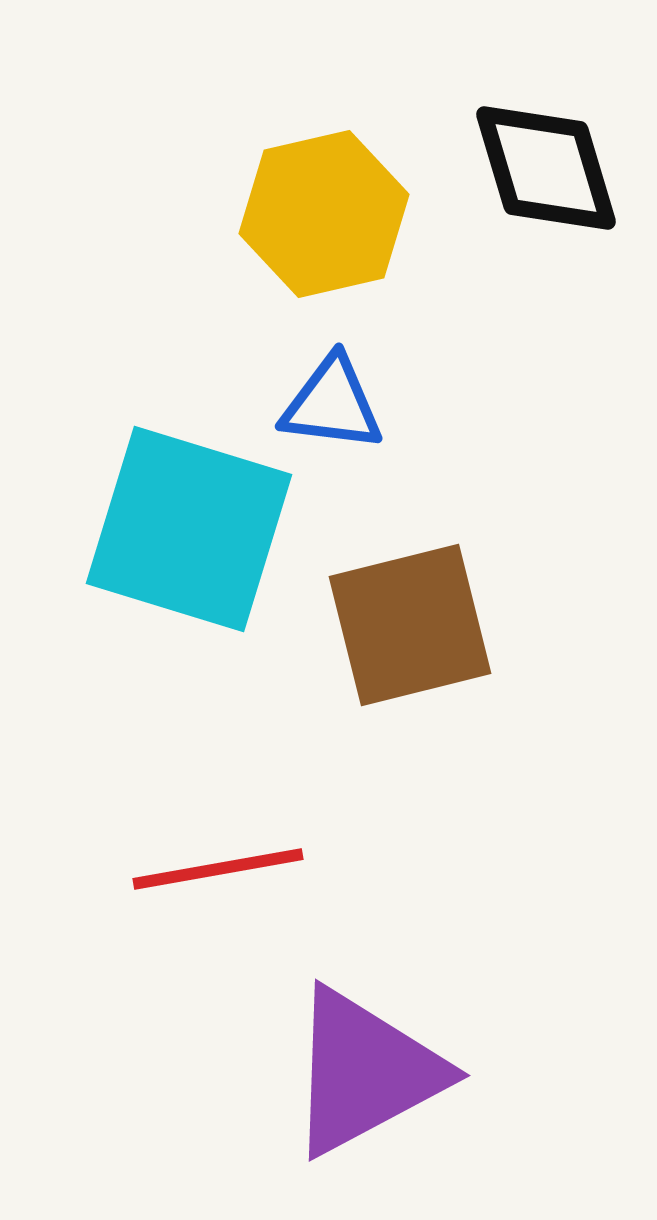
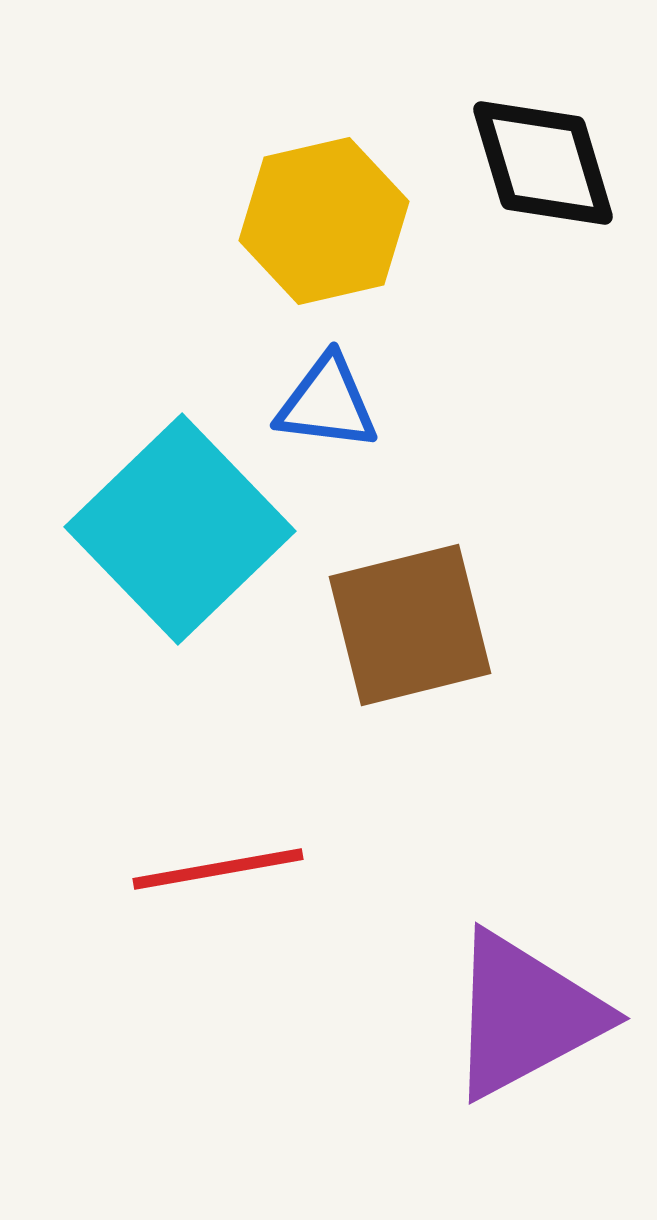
black diamond: moved 3 px left, 5 px up
yellow hexagon: moved 7 px down
blue triangle: moved 5 px left, 1 px up
cyan square: moved 9 px left; rotated 29 degrees clockwise
purple triangle: moved 160 px right, 57 px up
